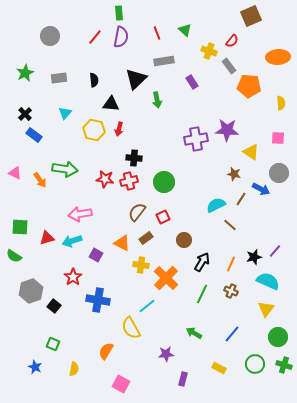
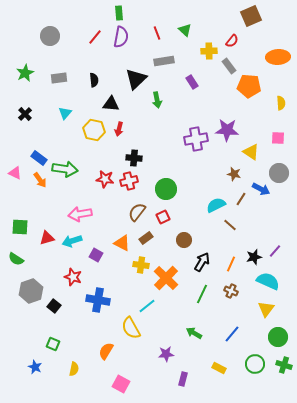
yellow cross at (209, 51): rotated 21 degrees counterclockwise
blue rectangle at (34, 135): moved 5 px right, 23 px down
green circle at (164, 182): moved 2 px right, 7 px down
green semicircle at (14, 256): moved 2 px right, 3 px down
red star at (73, 277): rotated 18 degrees counterclockwise
